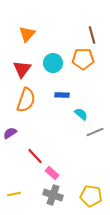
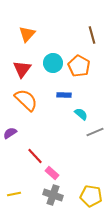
orange pentagon: moved 4 px left, 7 px down; rotated 30 degrees clockwise
blue rectangle: moved 2 px right
orange semicircle: rotated 65 degrees counterclockwise
